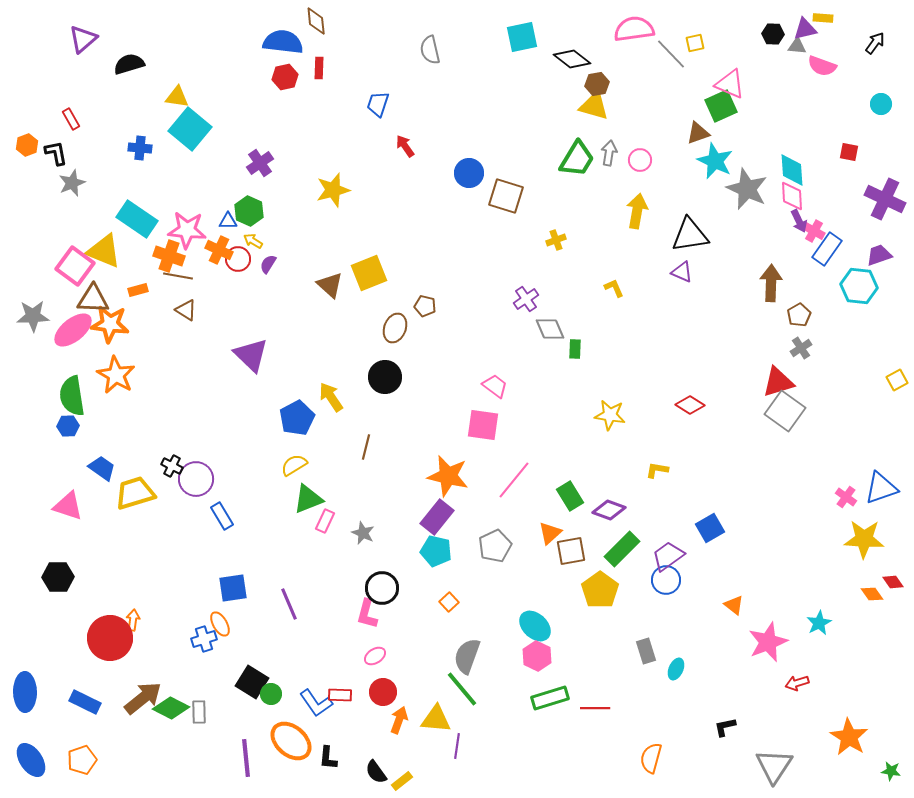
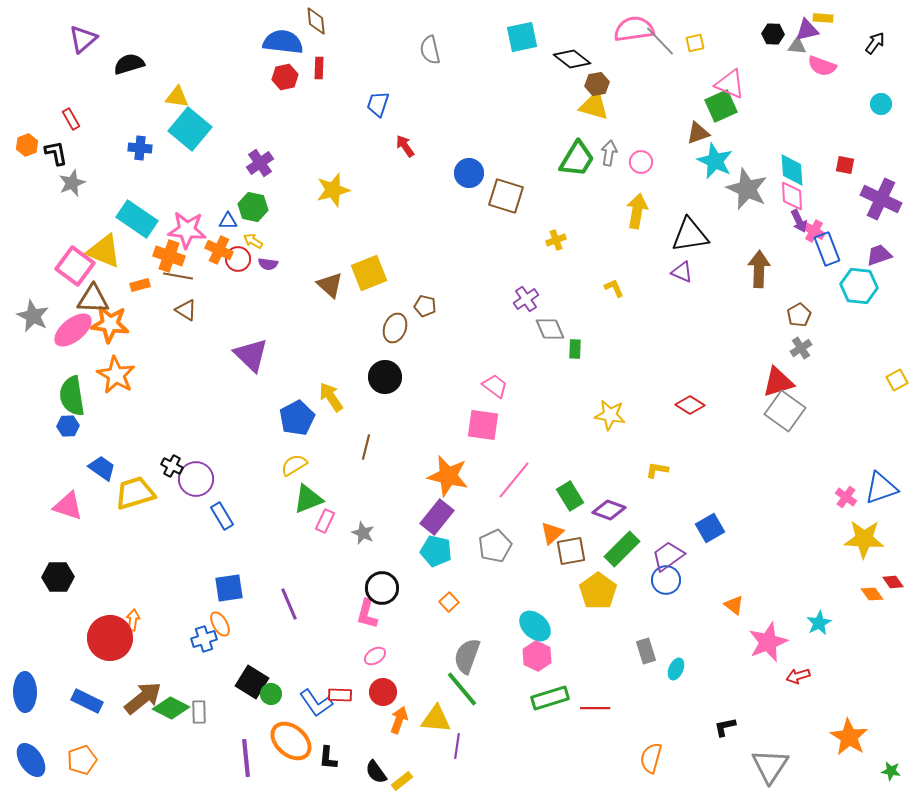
purple triangle at (805, 29): moved 2 px right, 1 px down
gray line at (671, 54): moved 11 px left, 13 px up
red square at (849, 152): moved 4 px left, 13 px down
pink circle at (640, 160): moved 1 px right, 2 px down
purple cross at (885, 199): moved 4 px left
green hexagon at (249, 211): moved 4 px right, 4 px up; rotated 12 degrees counterclockwise
blue rectangle at (827, 249): rotated 56 degrees counterclockwise
purple semicircle at (268, 264): rotated 114 degrees counterclockwise
brown arrow at (771, 283): moved 12 px left, 14 px up
orange rectangle at (138, 290): moved 2 px right, 5 px up
gray star at (33, 316): rotated 28 degrees clockwise
orange triangle at (550, 533): moved 2 px right
blue square at (233, 588): moved 4 px left
yellow pentagon at (600, 590): moved 2 px left, 1 px down
red arrow at (797, 683): moved 1 px right, 7 px up
blue rectangle at (85, 702): moved 2 px right, 1 px up
gray triangle at (774, 766): moved 4 px left
